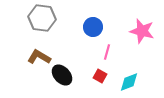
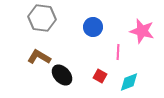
pink line: moved 11 px right; rotated 14 degrees counterclockwise
